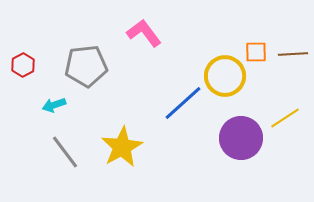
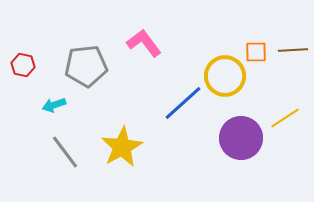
pink L-shape: moved 10 px down
brown line: moved 4 px up
red hexagon: rotated 20 degrees counterclockwise
